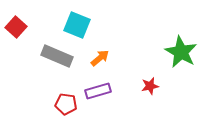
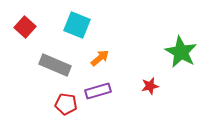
red square: moved 9 px right
gray rectangle: moved 2 px left, 9 px down
